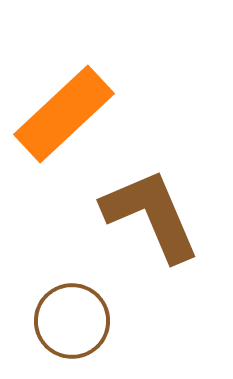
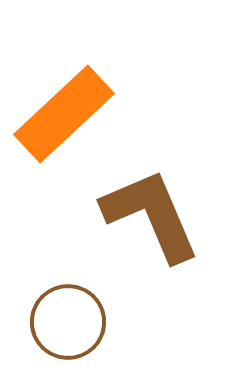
brown circle: moved 4 px left, 1 px down
